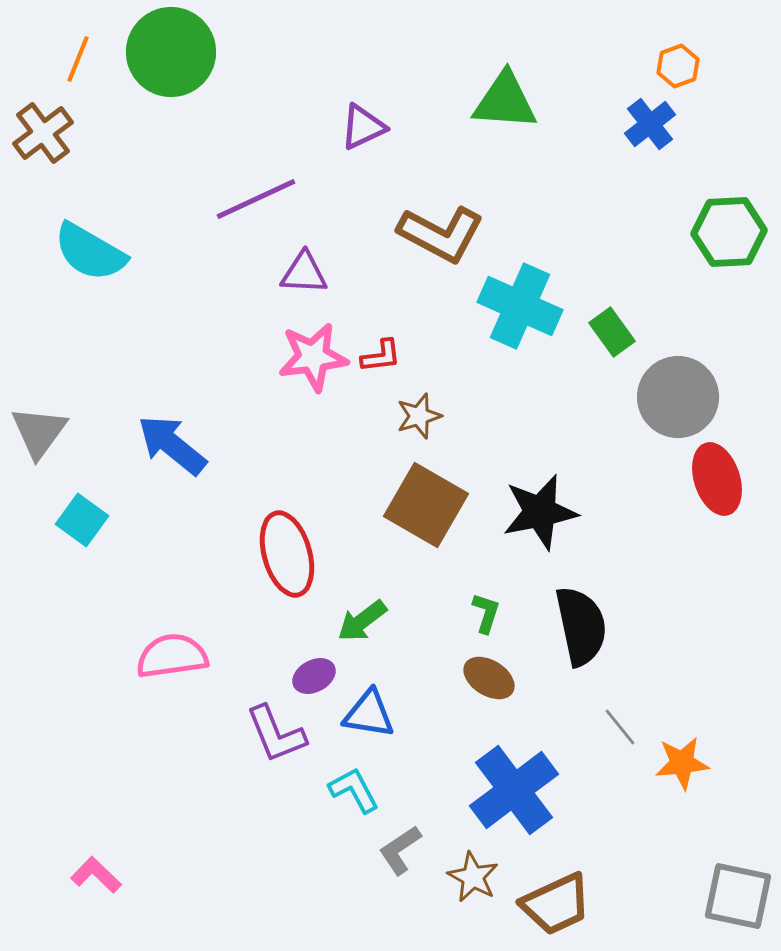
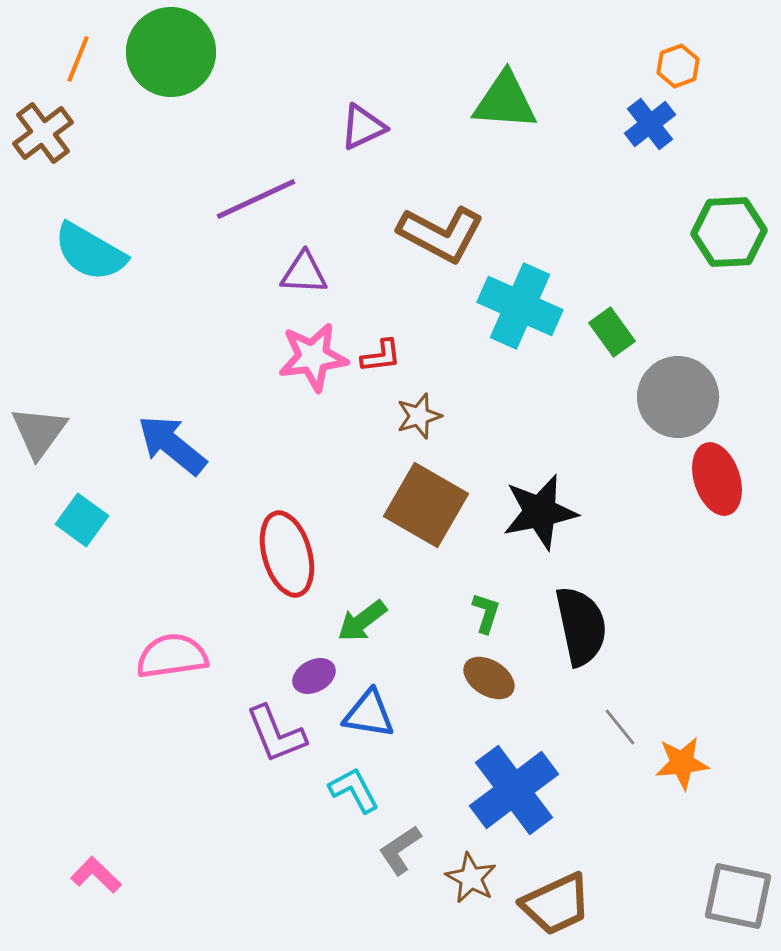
brown star at (473, 877): moved 2 px left, 1 px down
